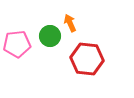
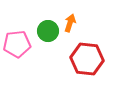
orange arrow: rotated 42 degrees clockwise
green circle: moved 2 px left, 5 px up
